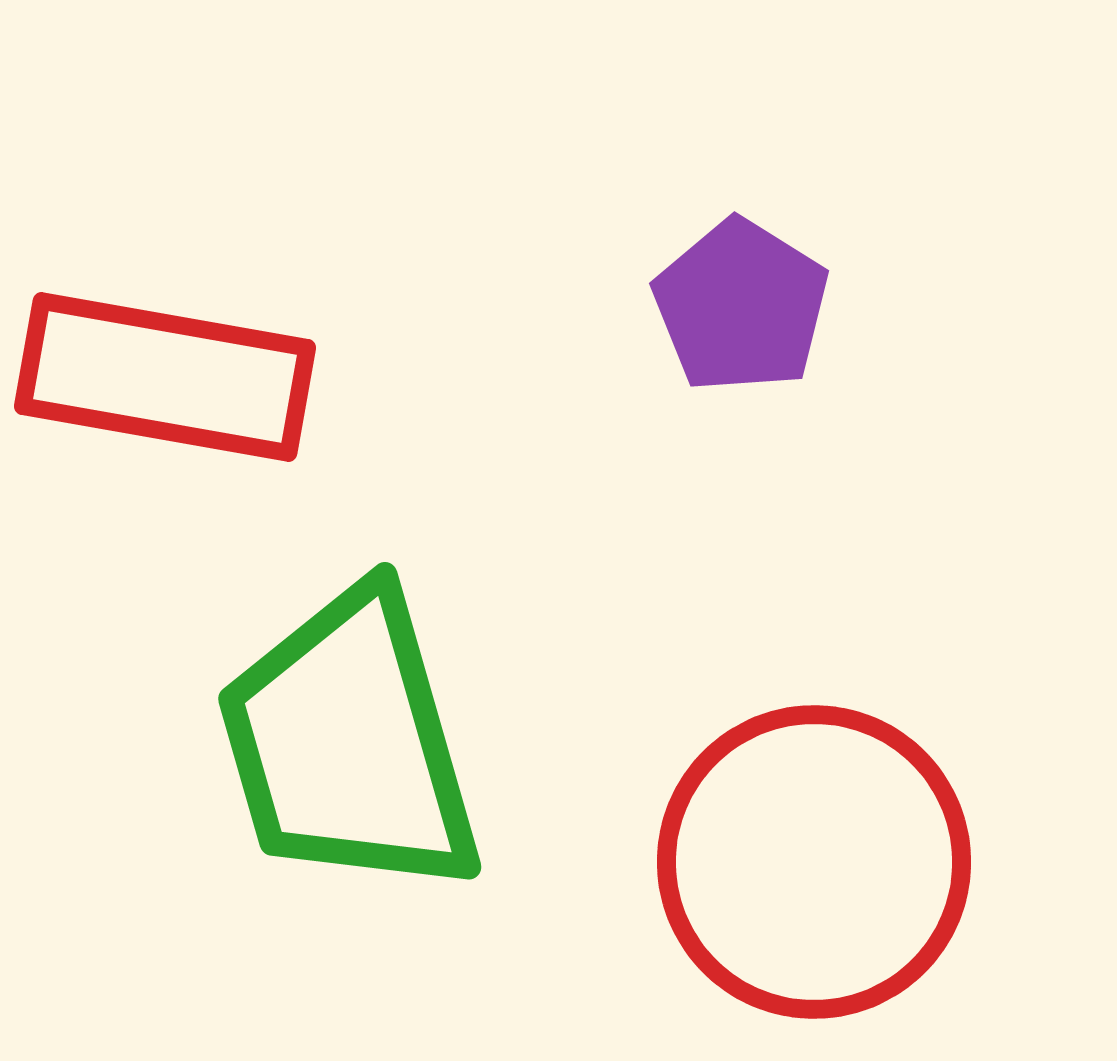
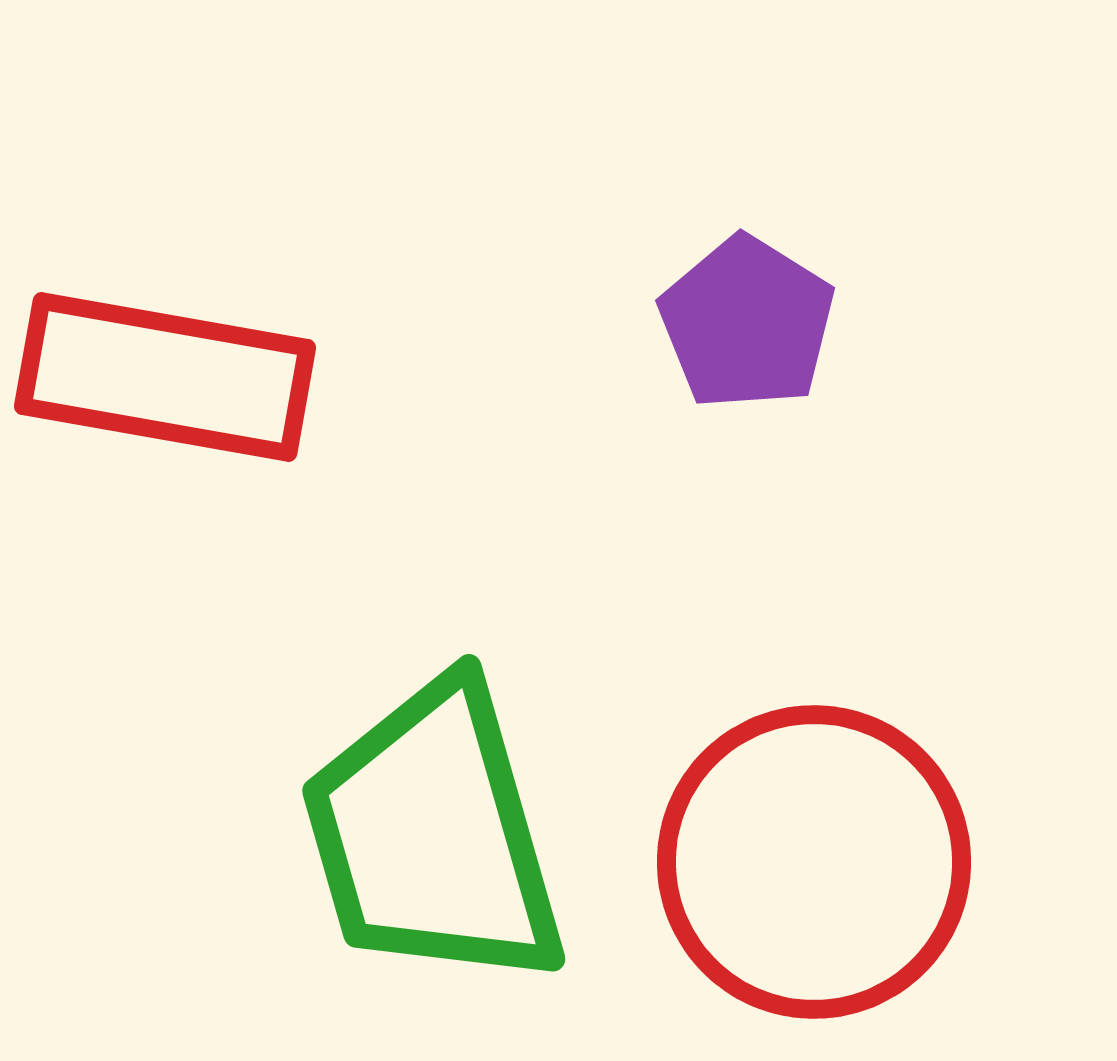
purple pentagon: moved 6 px right, 17 px down
green trapezoid: moved 84 px right, 92 px down
